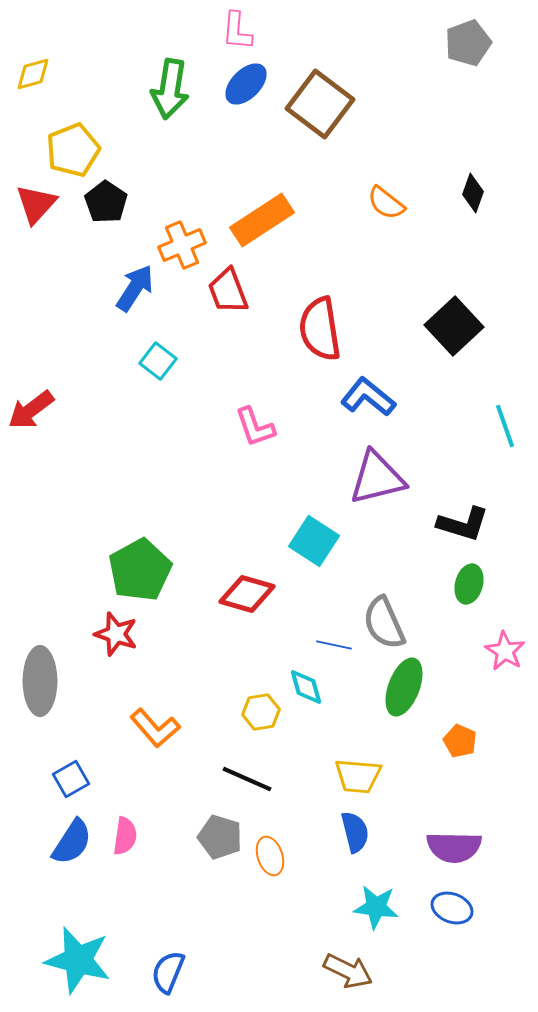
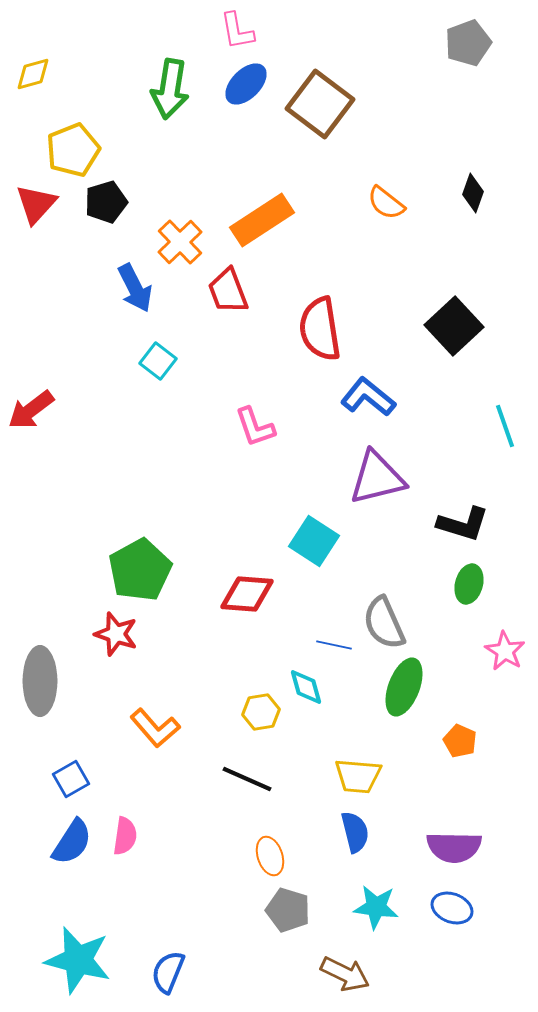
pink L-shape at (237, 31): rotated 15 degrees counterclockwise
black pentagon at (106, 202): rotated 21 degrees clockwise
orange cross at (182, 245): moved 2 px left, 3 px up; rotated 21 degrees counterclockwise
blue arrow at (135, 288): rotated 120 degrees clockwise
red diamond at (247, 594): rotated 12 degrees counterclockwise
gray pentagon at (220, 837): moved 68 px right, 73 px down
brown arrow at (348, 971): moved 3 px left, 3 px down
